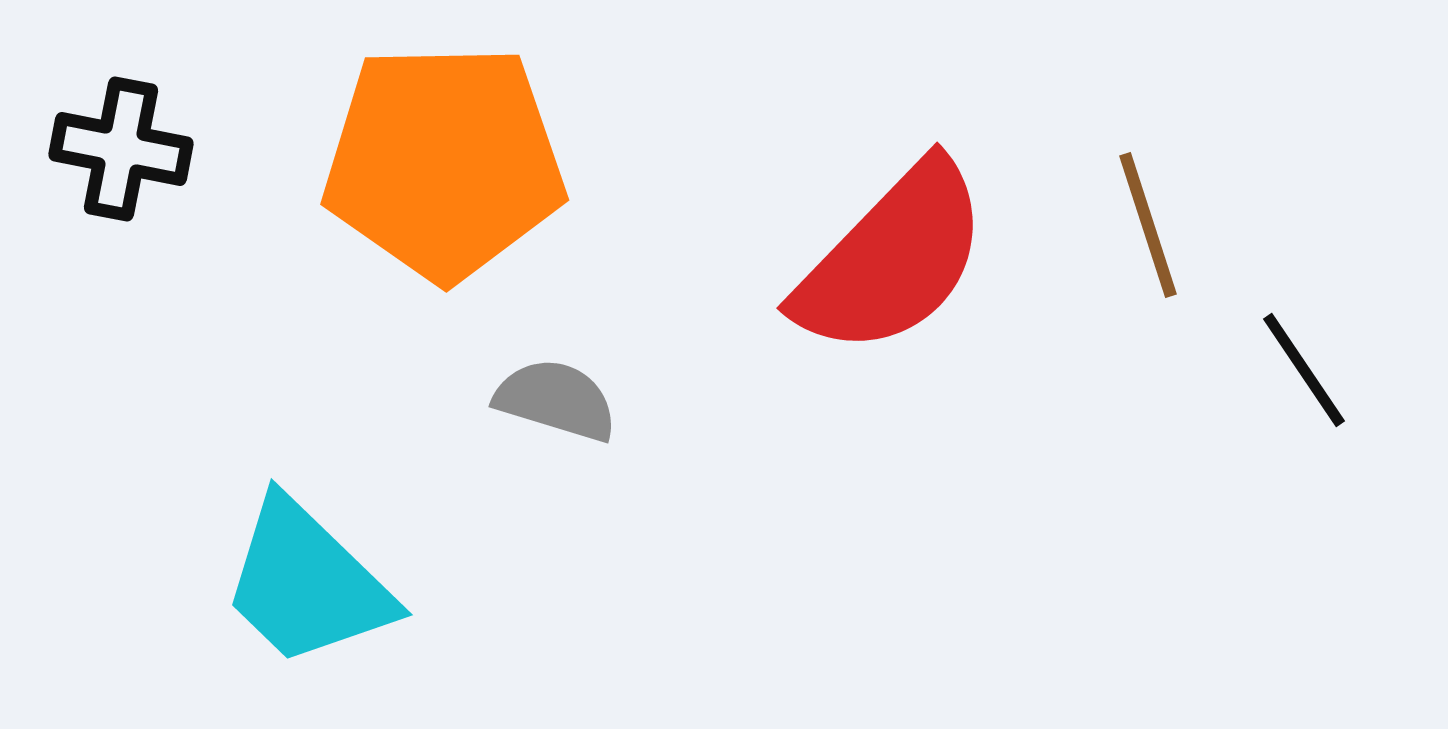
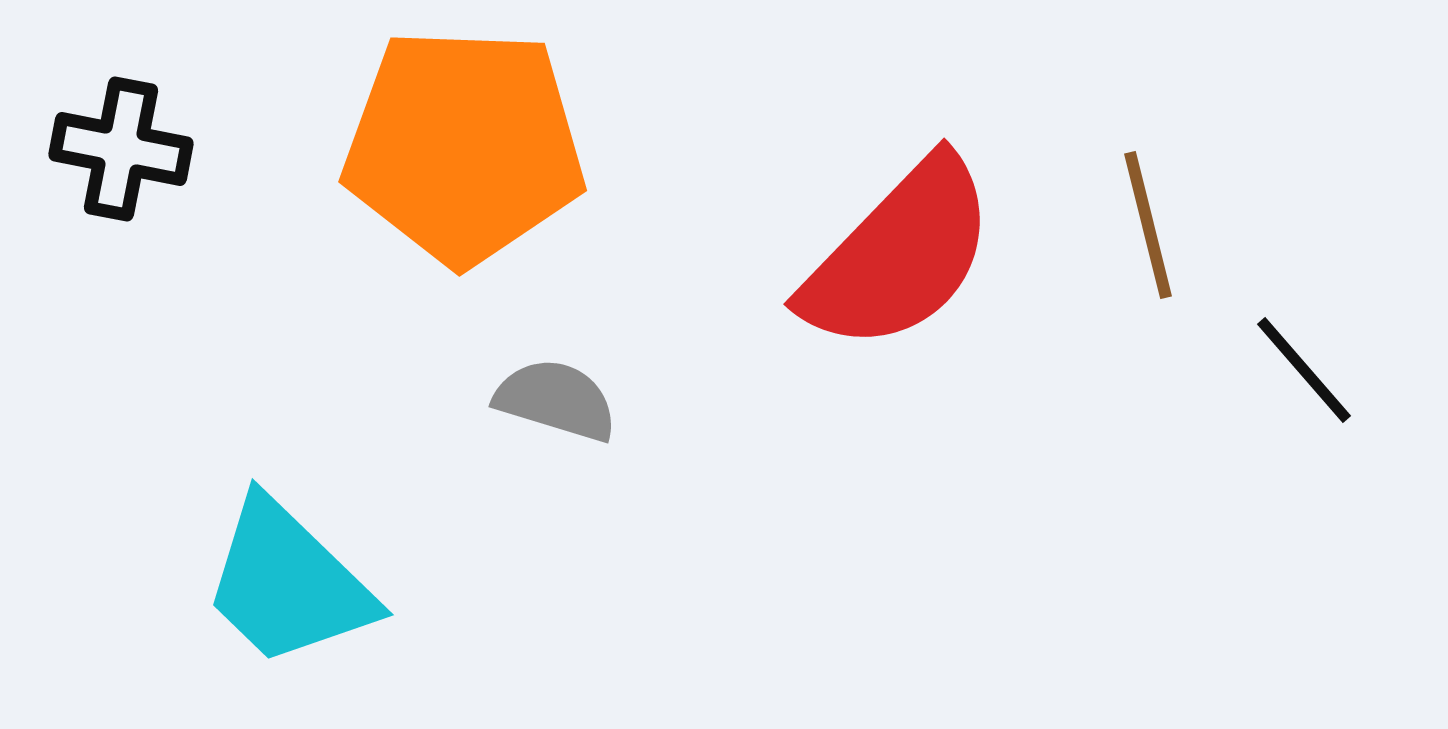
orange pentagon: moved 20 px right, 16 px up; rotated 3 degrees clockwise
brown line: rotated 4 degrees clockwise
red semicircle: moved 7 px right, 4 px up
black line: rotated 7 degrees counterclockwise
cyan trapezoid: moved 19 px left
